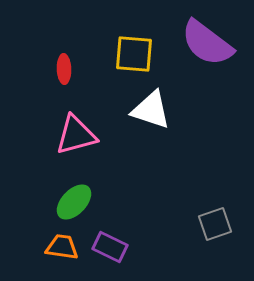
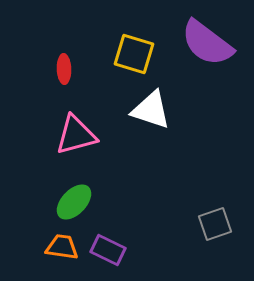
yellow square: rotated 12 degrees clockwise
purple rectangle: moved 2 px left, 3 px down
